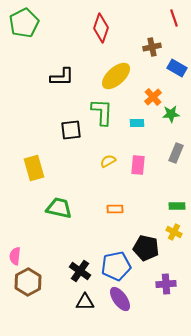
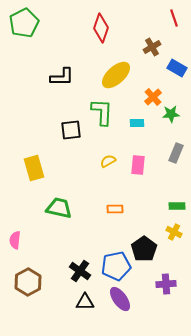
brown cross: rotated 18 degrees counterclockwise
yellow ellipse: moved 1 px up
black pentagon: moved 2 px left, 1 px down; rotated 25 degrees clockwise
pink semicircle: moved 16 px up
